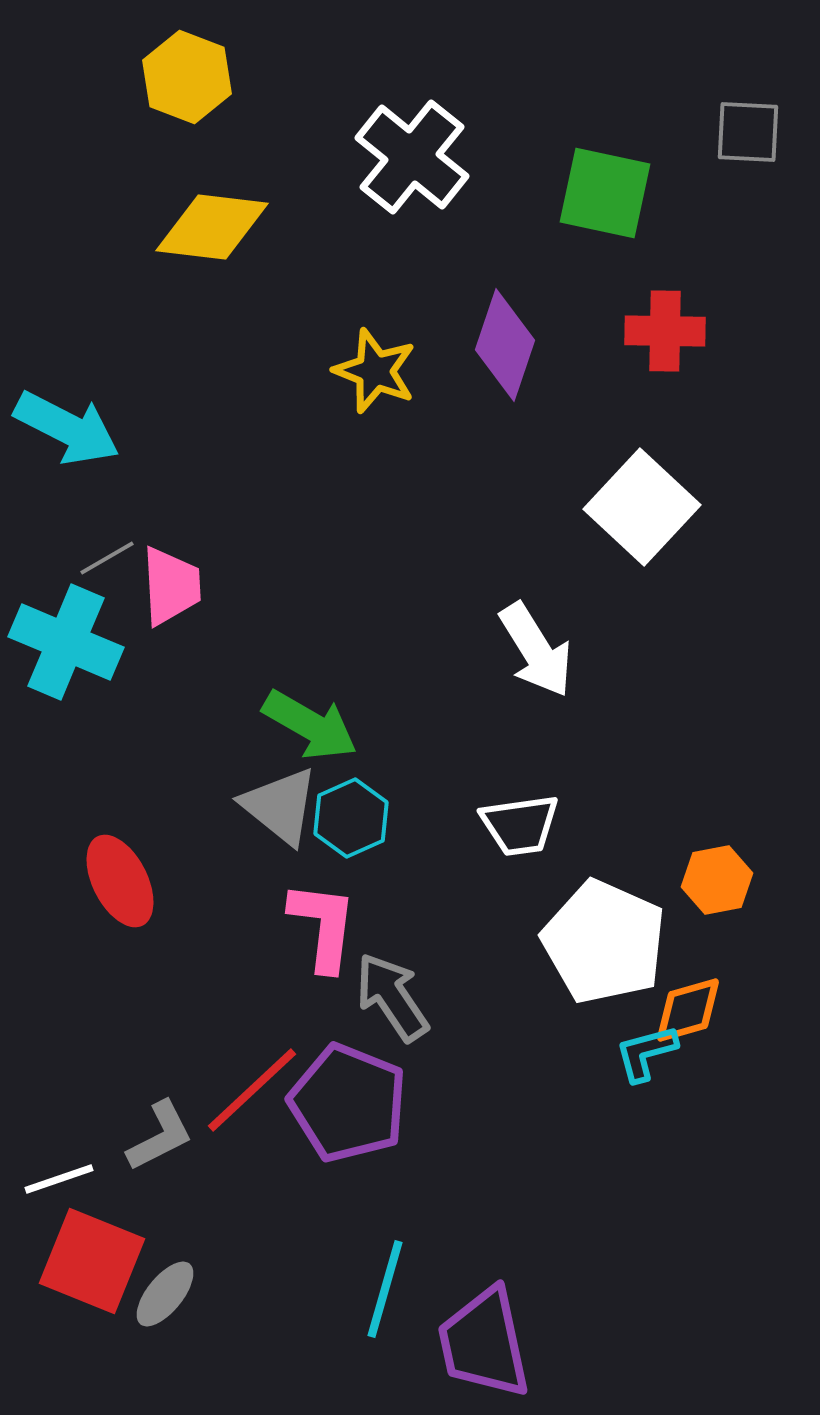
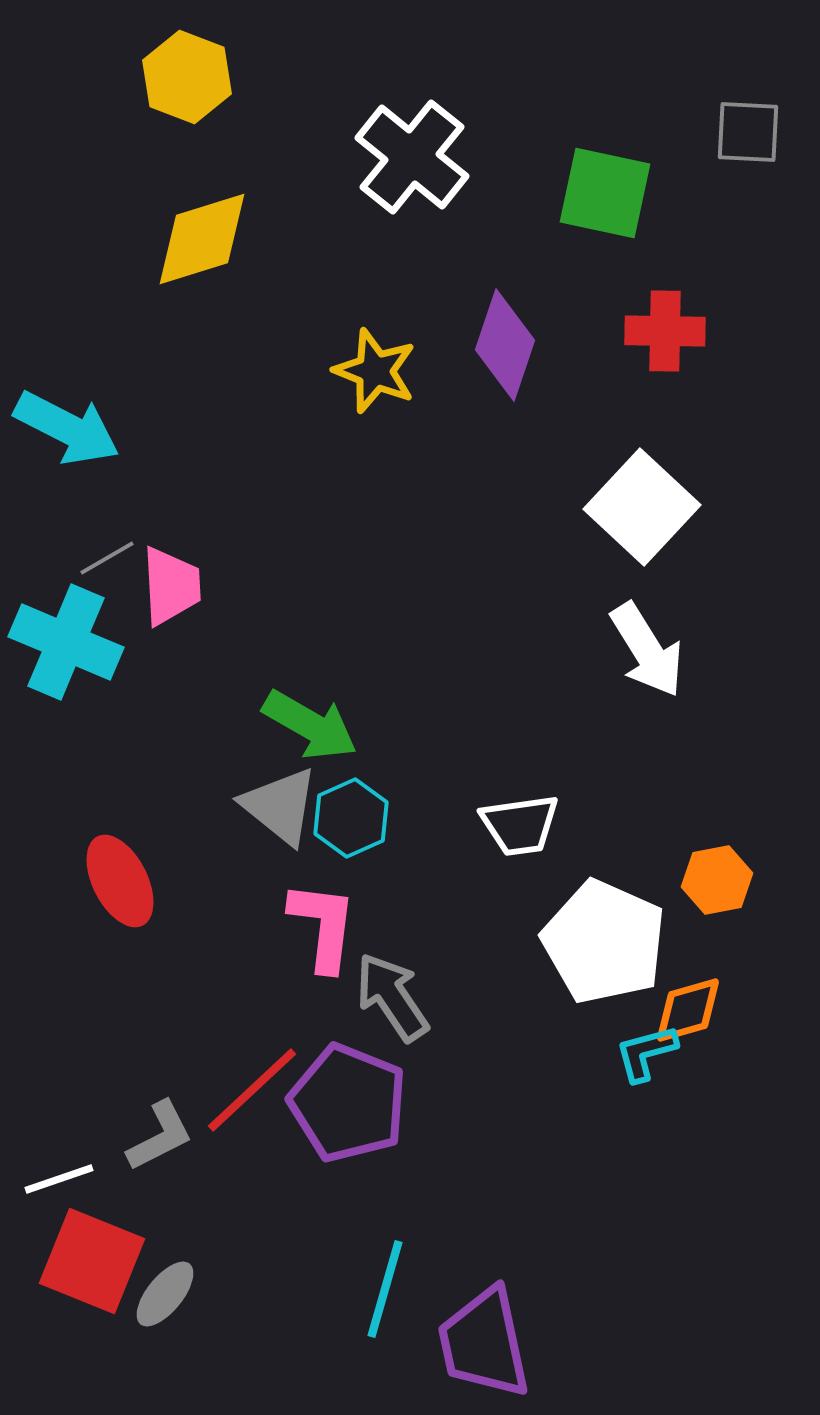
yellow diamond: moved 10 px left, 12 px down; rotated 24 degrees counterclockwise
white arrow: moved 111 px right
